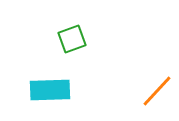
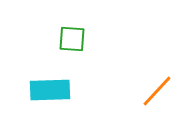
green square: rotated 24 degrees clockwise
